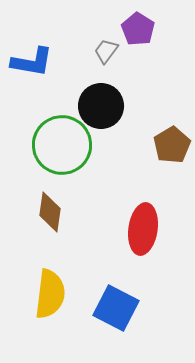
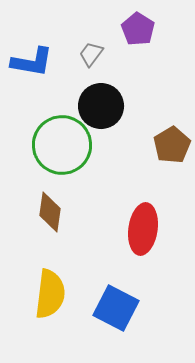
gray trapezoid: moved 15 px left, 3 px down
